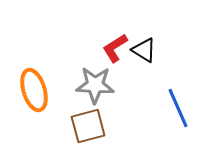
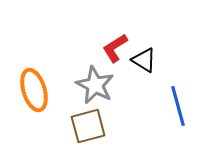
black triangle: moved 10 px down
gray star: rotated 24 degrees clockwise
blue line: moved 2 px up; rotated 9 degrees clockwise
